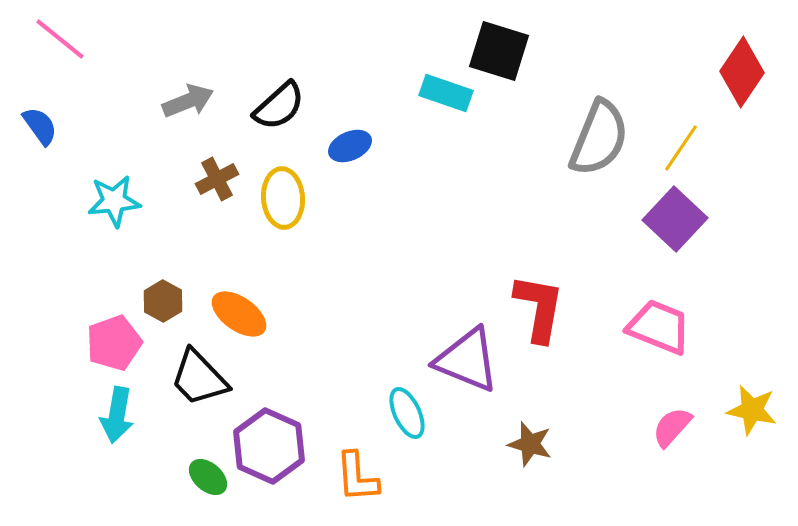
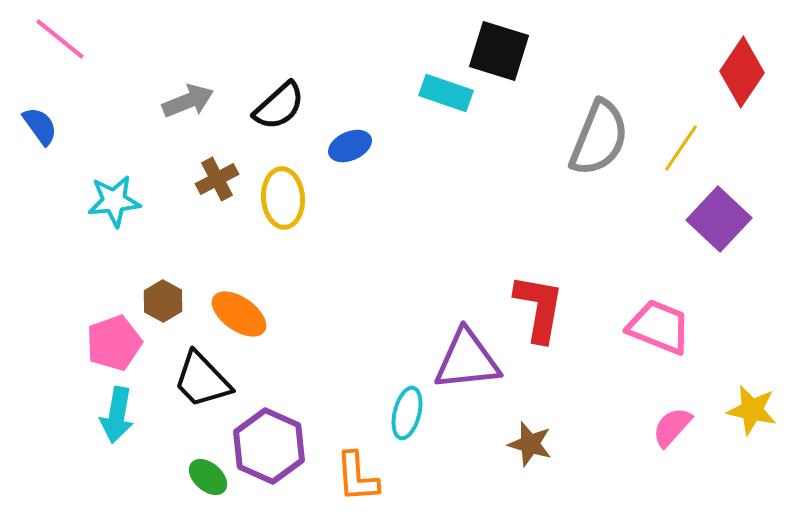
purple square: moved 44 px right
purple triangle: rotated 28 degrees counterclockwise
black trapezoid: moved 3 px right, 2 px down
cyan ellipse: rotated 39 degrees clockwise
